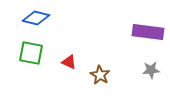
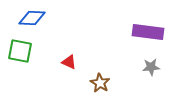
blue diamond: moved 4 px left; rotated 12 degrees counterclockwise
green square: moved 11 px left, 2 px up
gray star: moved 3 px up
brown star: moved 8 px down
